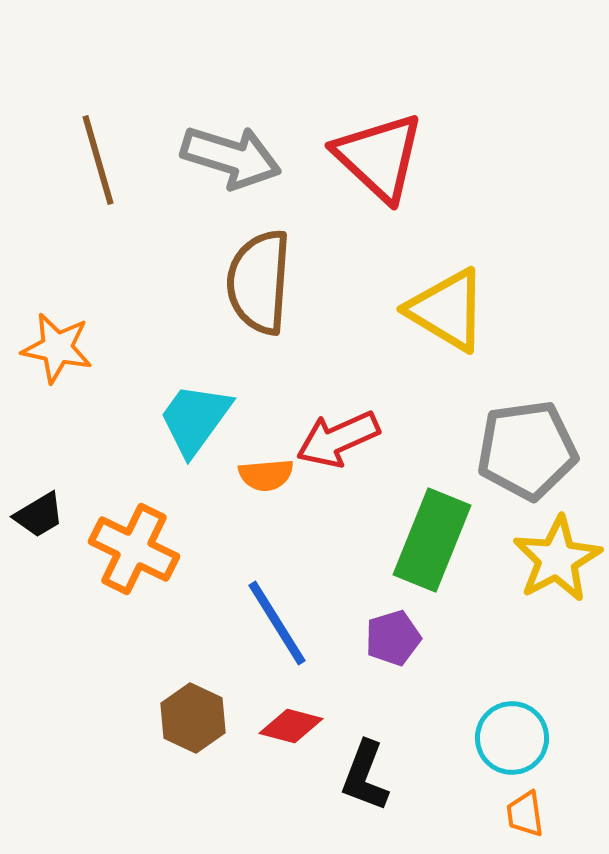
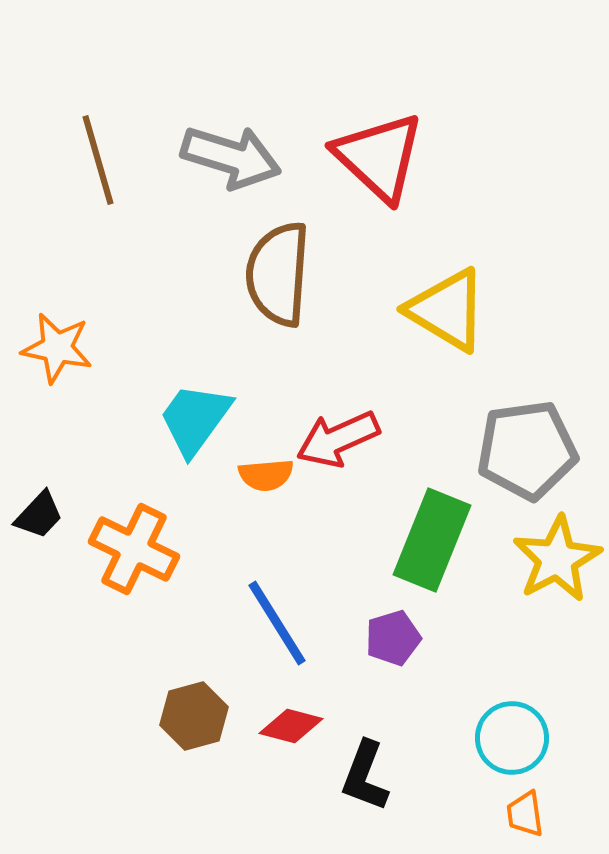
brown semicircle: moved 19 px right, 8 px up
black trapezoid: rotated 16 degrees counterclockwise
brown hexagon: moved 1 px right, 2 px up; rotated 20 degrees clockwise
